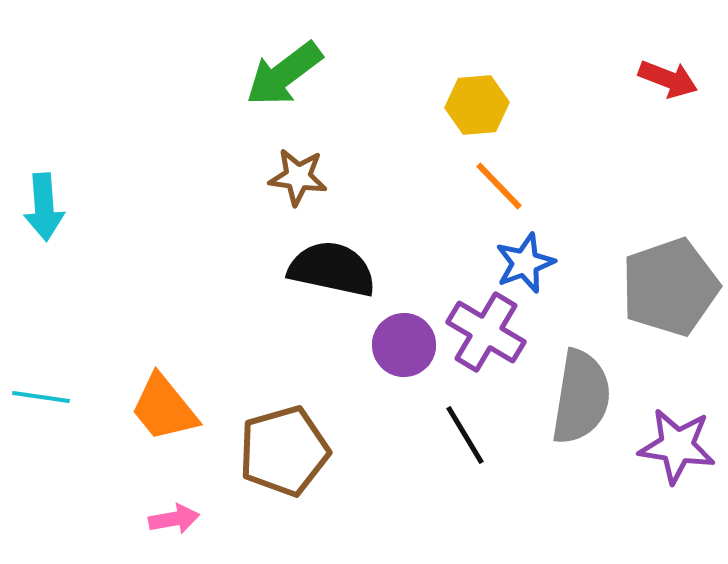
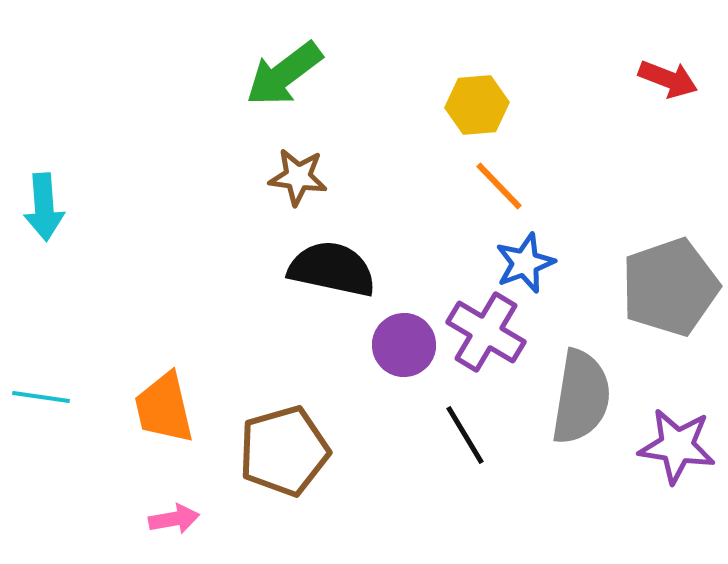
orange trapezoid: rotated 26 degrees clockwise
